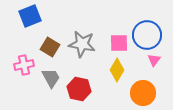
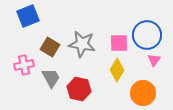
blue square: moved 2 px left
